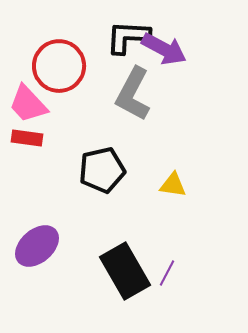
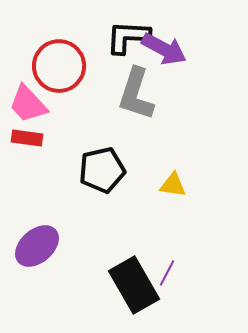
gray L-shape: moved 3 px right; rotated 10 degrees counterclockwise
black rectangle: moved 9 px right, 14 px down
